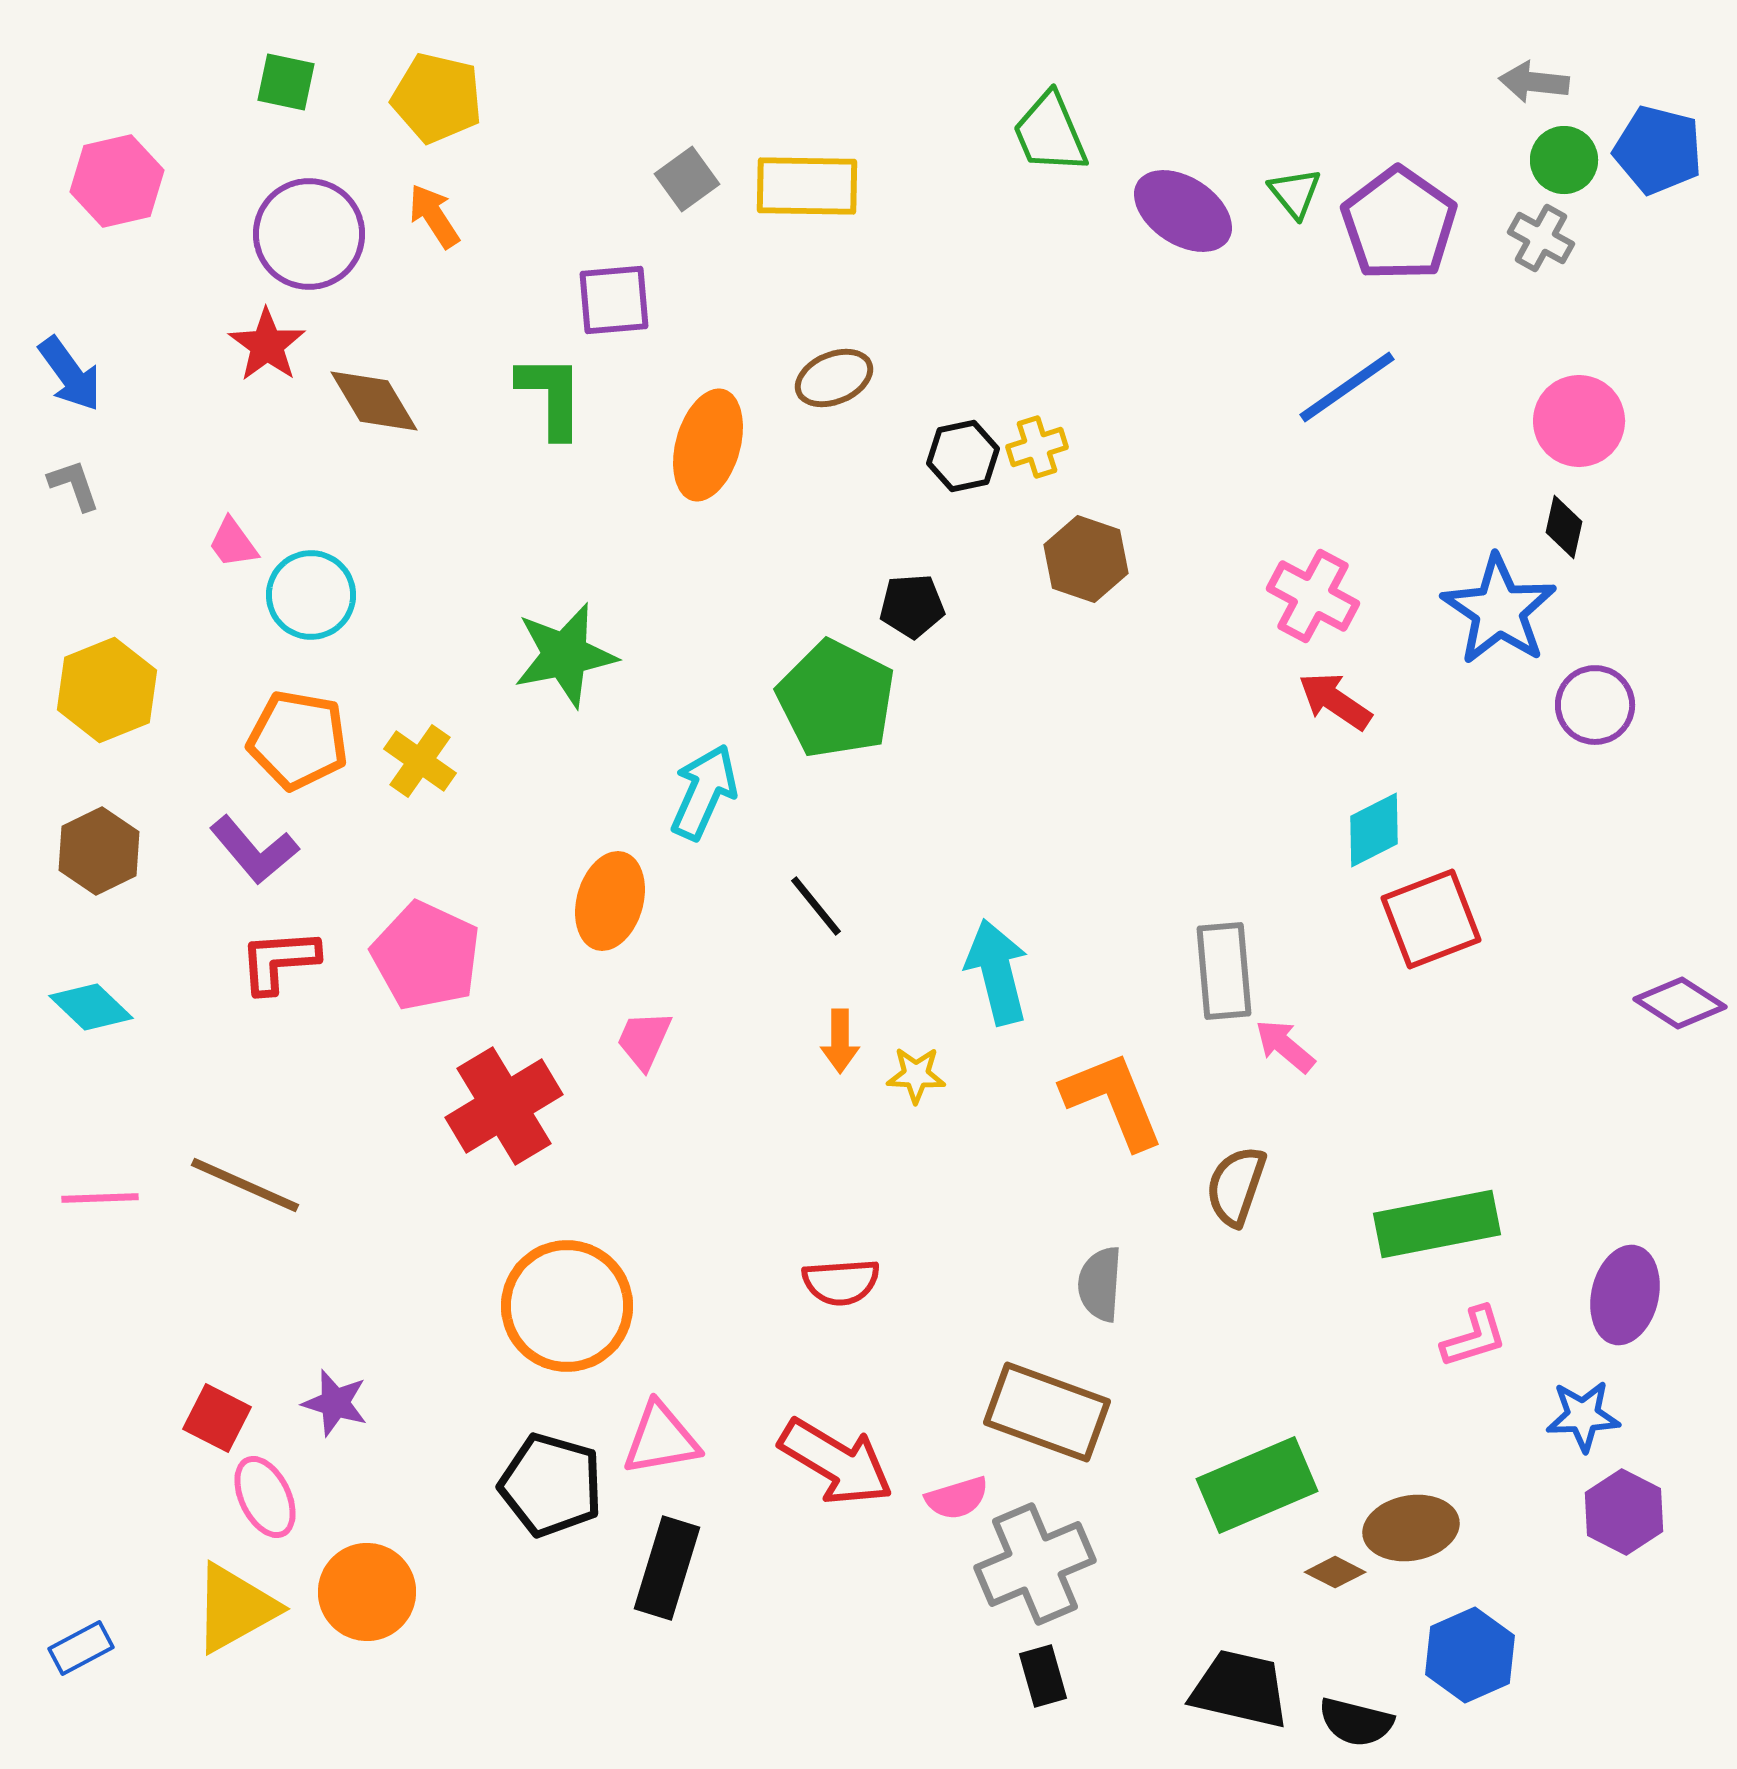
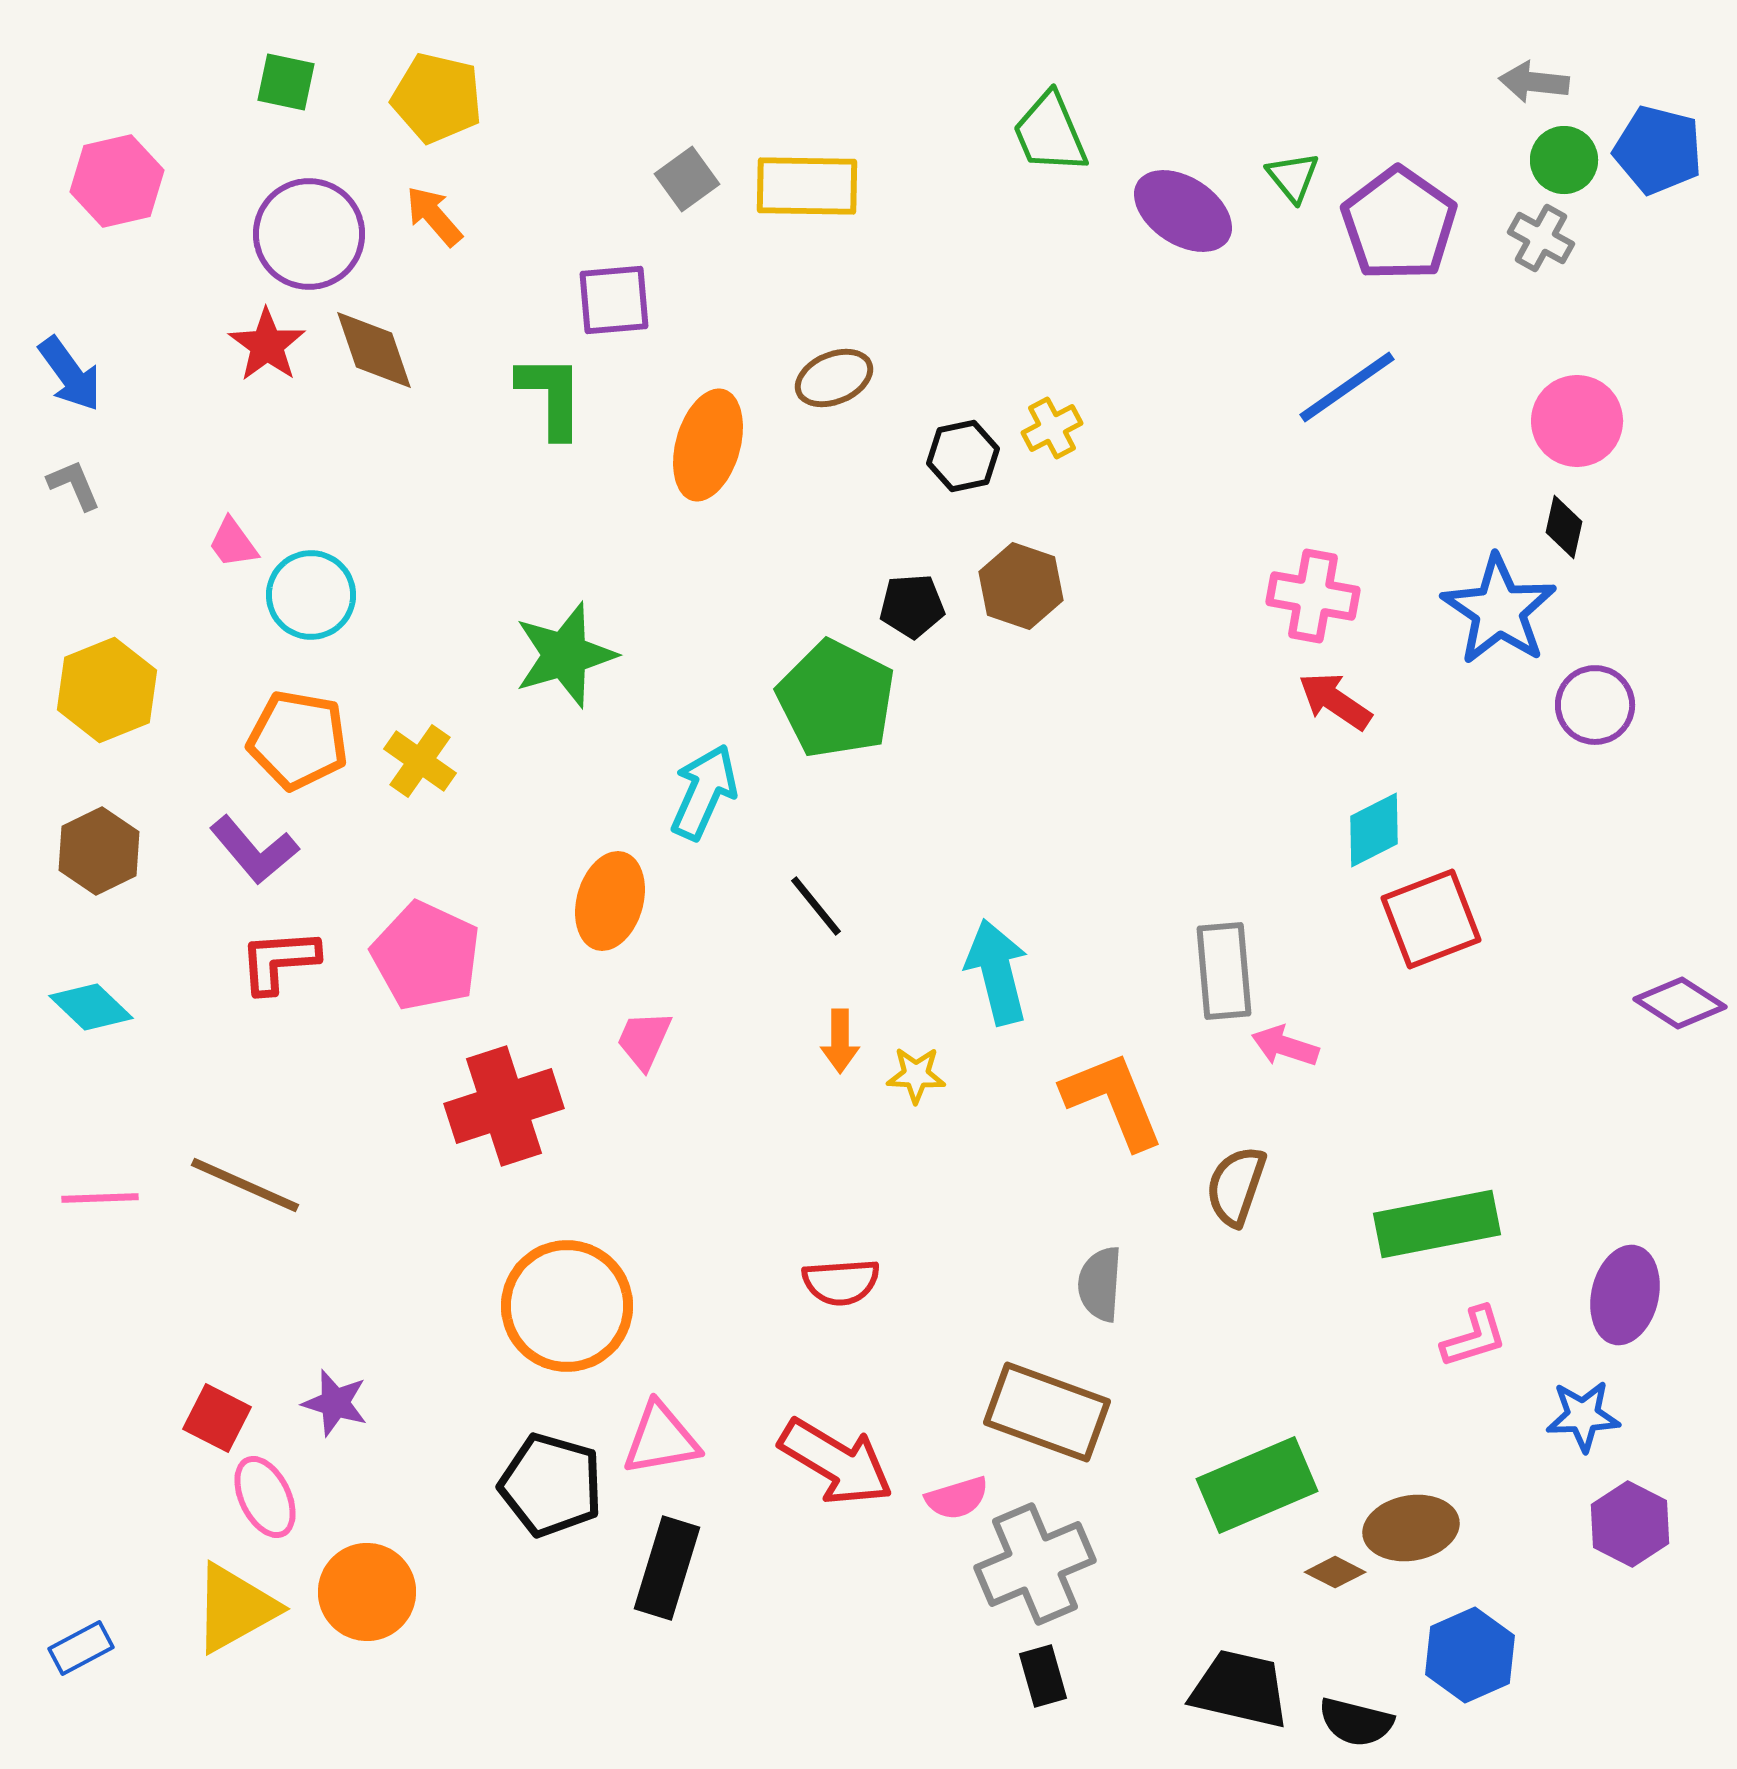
green triangle at (1295, 193): moved 2 px left, 16 px up
orange arrow at (434, 216): rotated 8 degrees counterclockwise
brown diamond at (374, 401): moved 51 px up; rotated 12 degrees clockwise
pink circle at (1579, 421): moved 2 px left
yellow cross at (1037, 447): moved 15 px right, 19 px up; rotated 10 degrees counterclockwise
gray L-shape at (74, 485): rotated 4 degrees counterclockwise
brown hexagon at (1086, 559): moved 65 px left, 27 px down
pink cross at (1313, 596): rotated 18 degrees counterclockwise
green star at (565, 655): rotated 5 degrees counterclockwise
pink arrow at (1285, 1046): rotated 22 degrees counterclockwise
red cross at (504, 1106): rotated 13 degrees clockwise
purple hexagon at (1624, 1512): moved 6 px right, 12 px down
